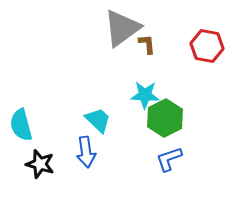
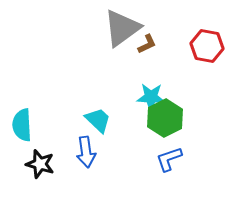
brown L-shape: rotated 70 degrees clockwise
cyan star: moved 6 px right, 2 px down
cyan semicircle: moved 1 px right; rotated 12 degrees clockwise
